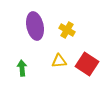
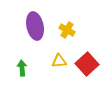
red square: rotated 15 degrees clockwise
